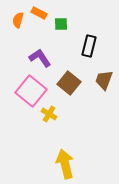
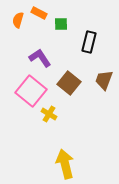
black rectangle: moved 4 px up
